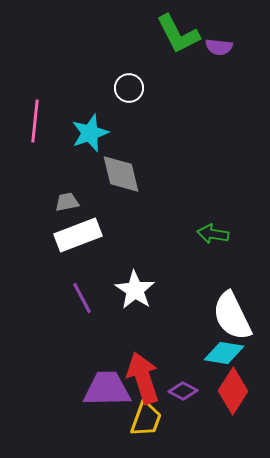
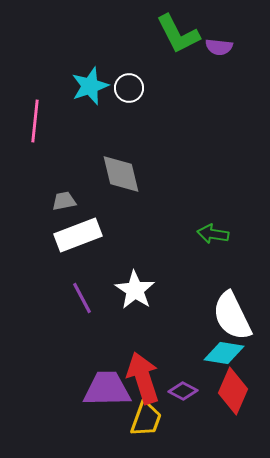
cyan star: moved 47 px up
gray trapezoid: moved 3 px left, 1 px up
red diamond: rotated 9 degrees counterclockwise
